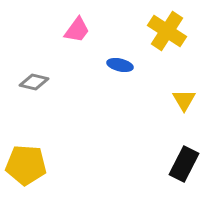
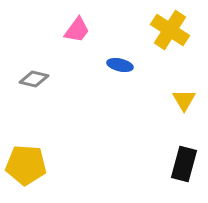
yellow cross: moved 3 px right, 1 px up
gray diamond: moved 3 px up
black rectangle: rotated 12 degrees counterclockwise
